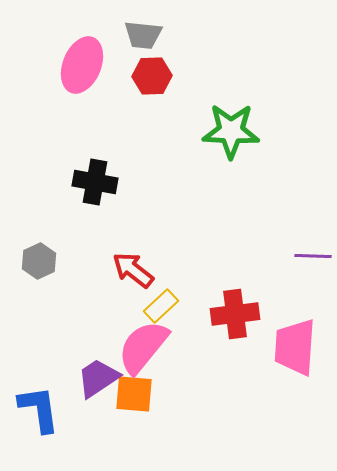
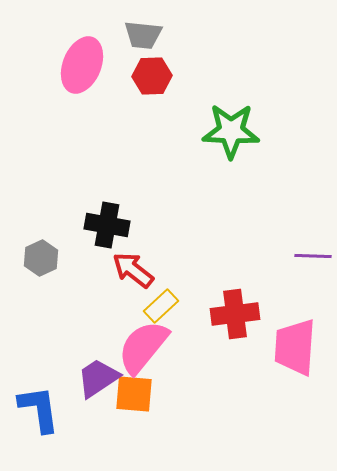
black cross: moved 12 px right, 43 px down
gray hexagon: moved 2 px right, 3 px up
